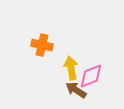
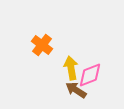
orange cross: rotated 25 degrees clockwise
pink diamond: moved 1 px left, 1 px up
